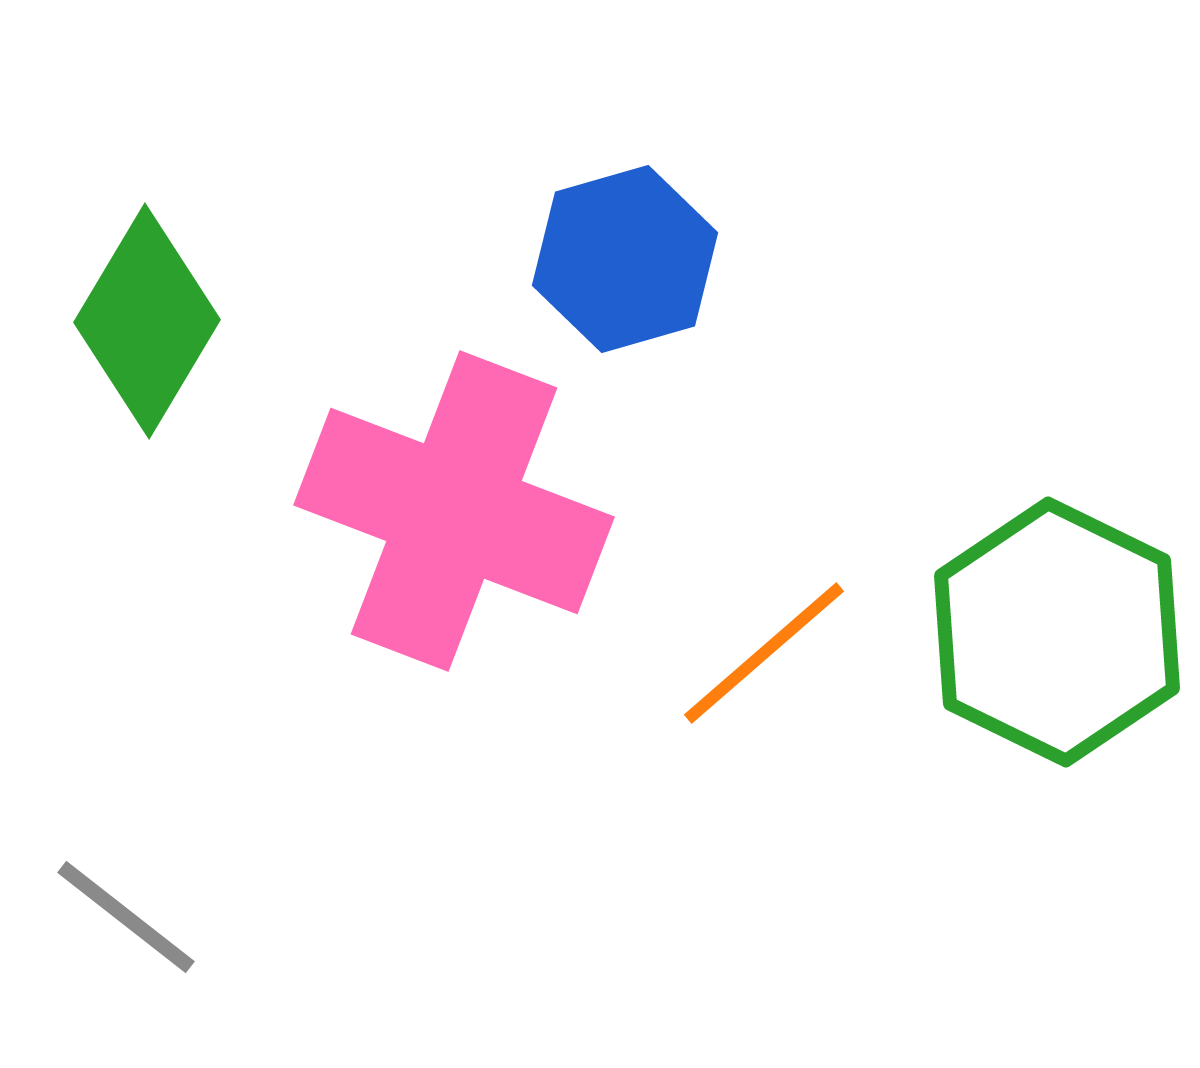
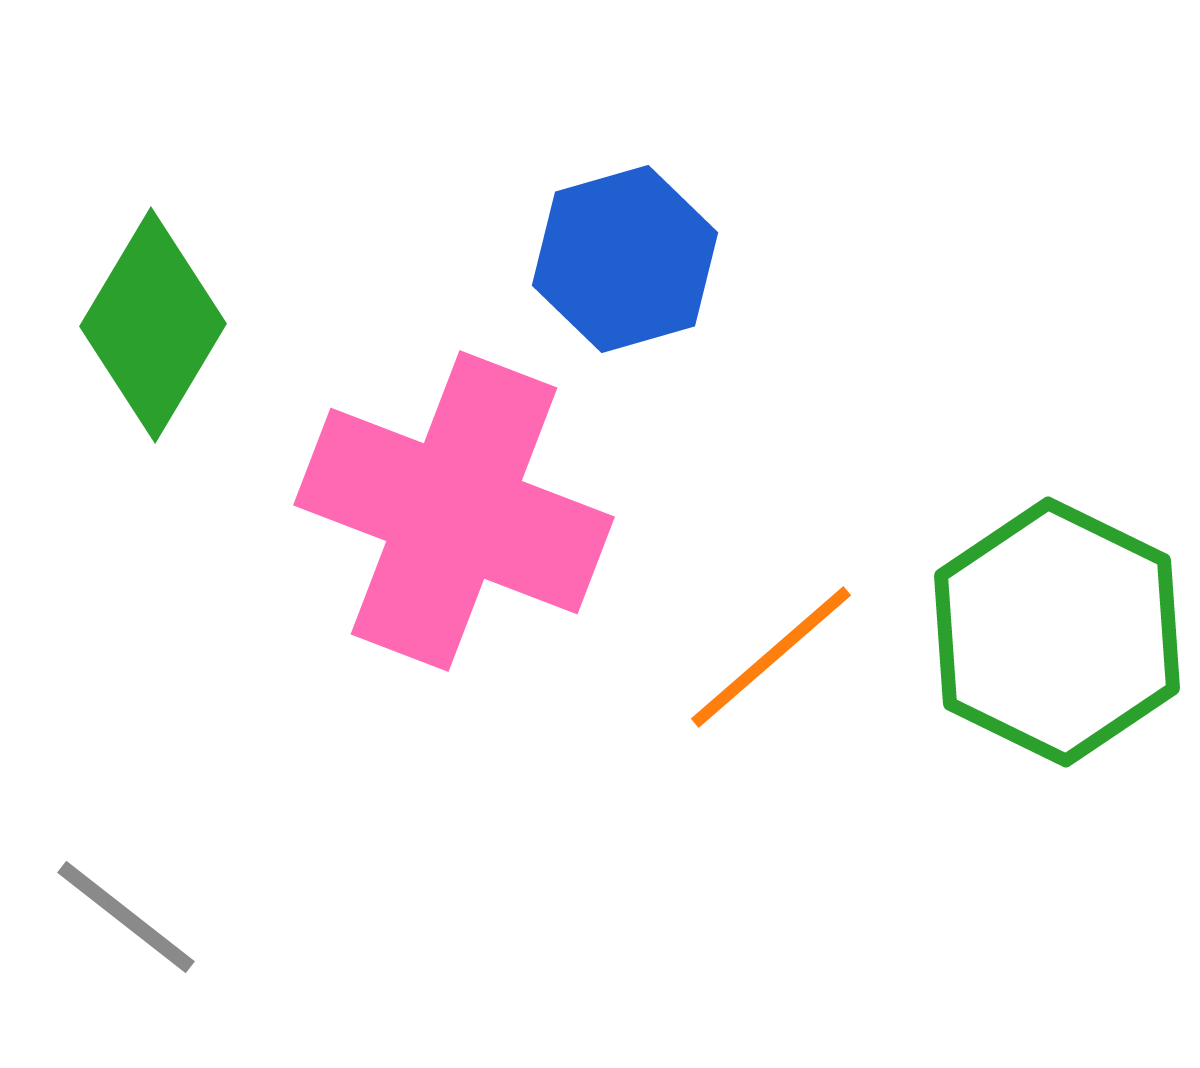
green diamond: moved 6 px right, 4 px down
orange line: moved 7 px right, 4 px down
